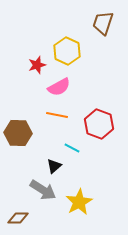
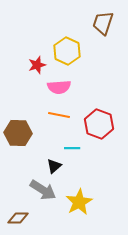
pink semicircle: rotated 25 degrees clockwise
orange line: moved 2 px right
cyan line: rotated 28 degrees counterclockwise
